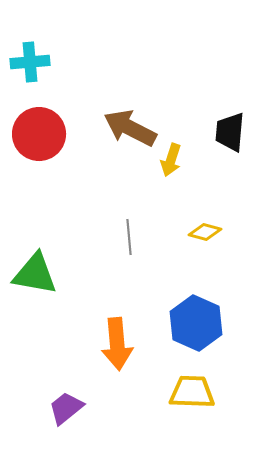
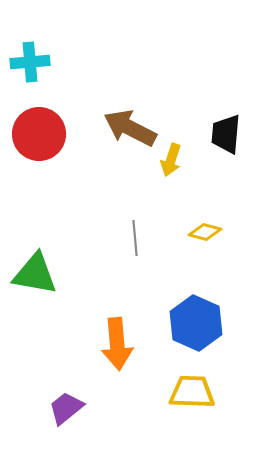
black trapezoid: moved 4 px left, 2 px down
gray line: moved 6 px right, 1 px down
